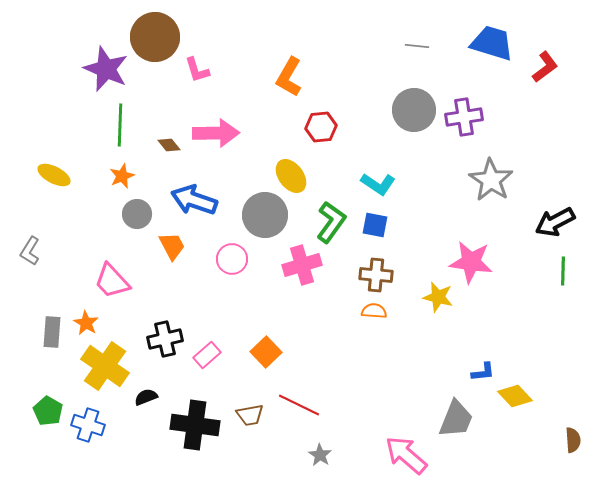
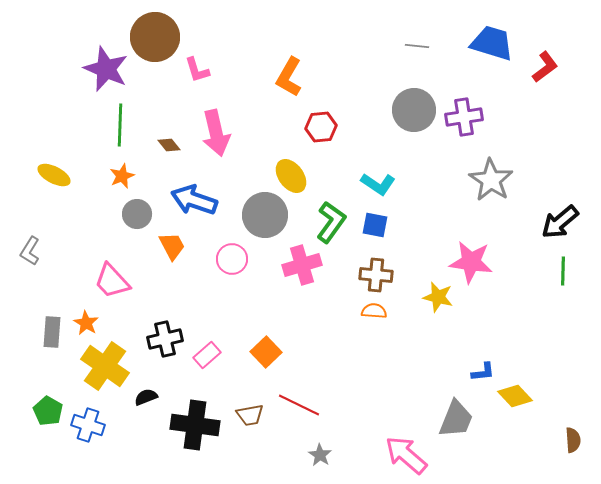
pink arrow at (216, 133): rotated 78 degrees clockwise
black arrow at (555, 222): moved 5 px right; rotated 12 degrees counterclockwise
